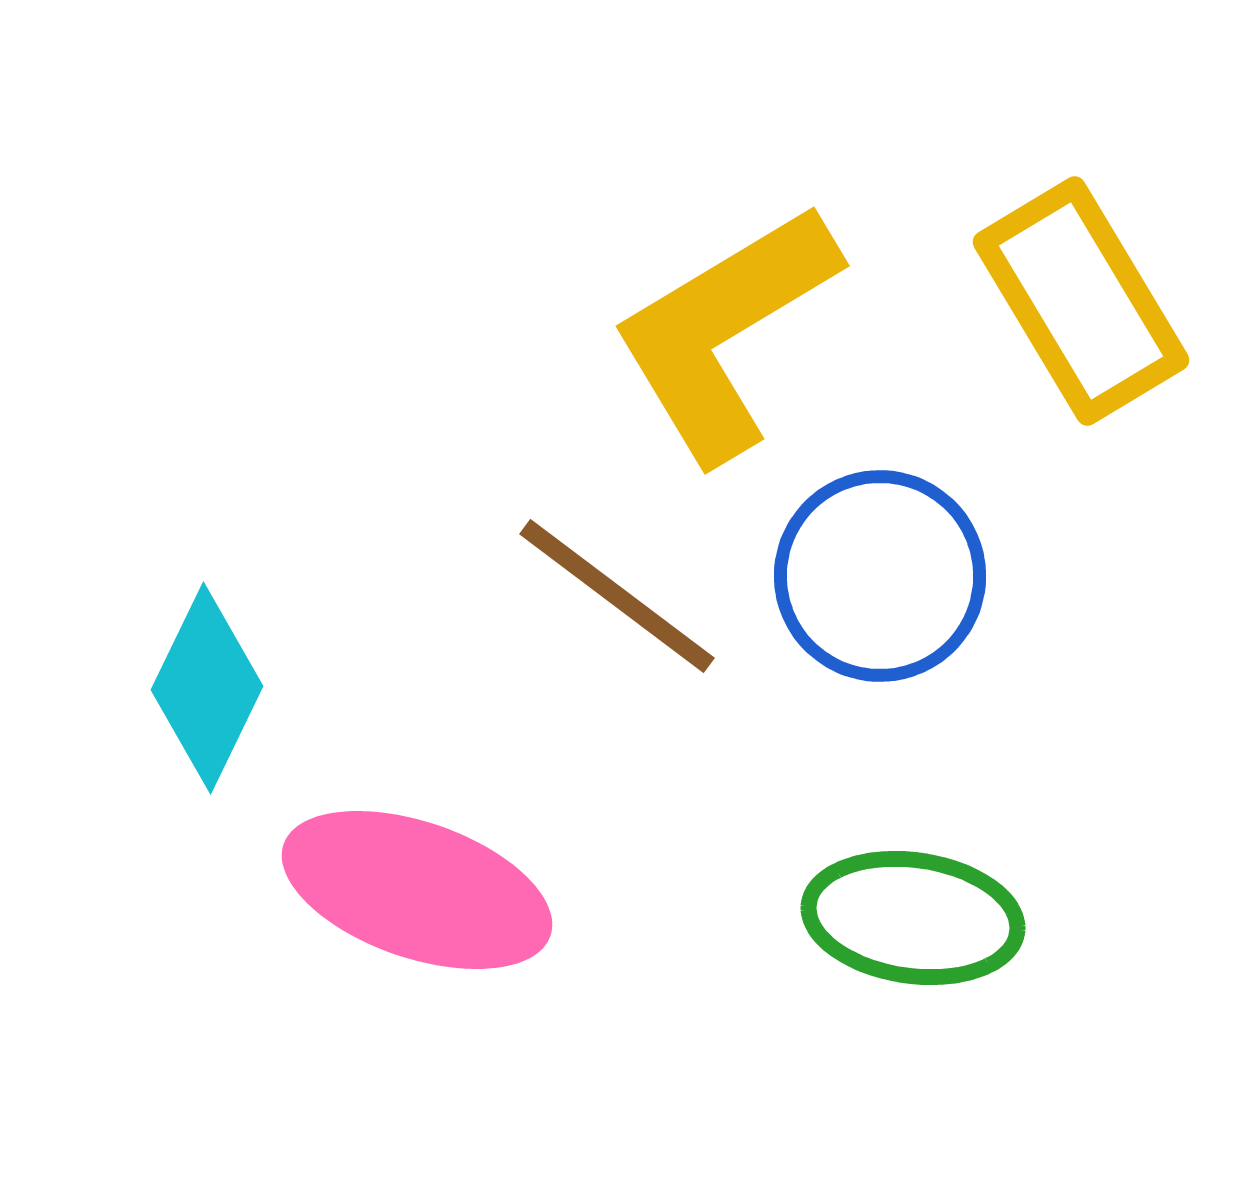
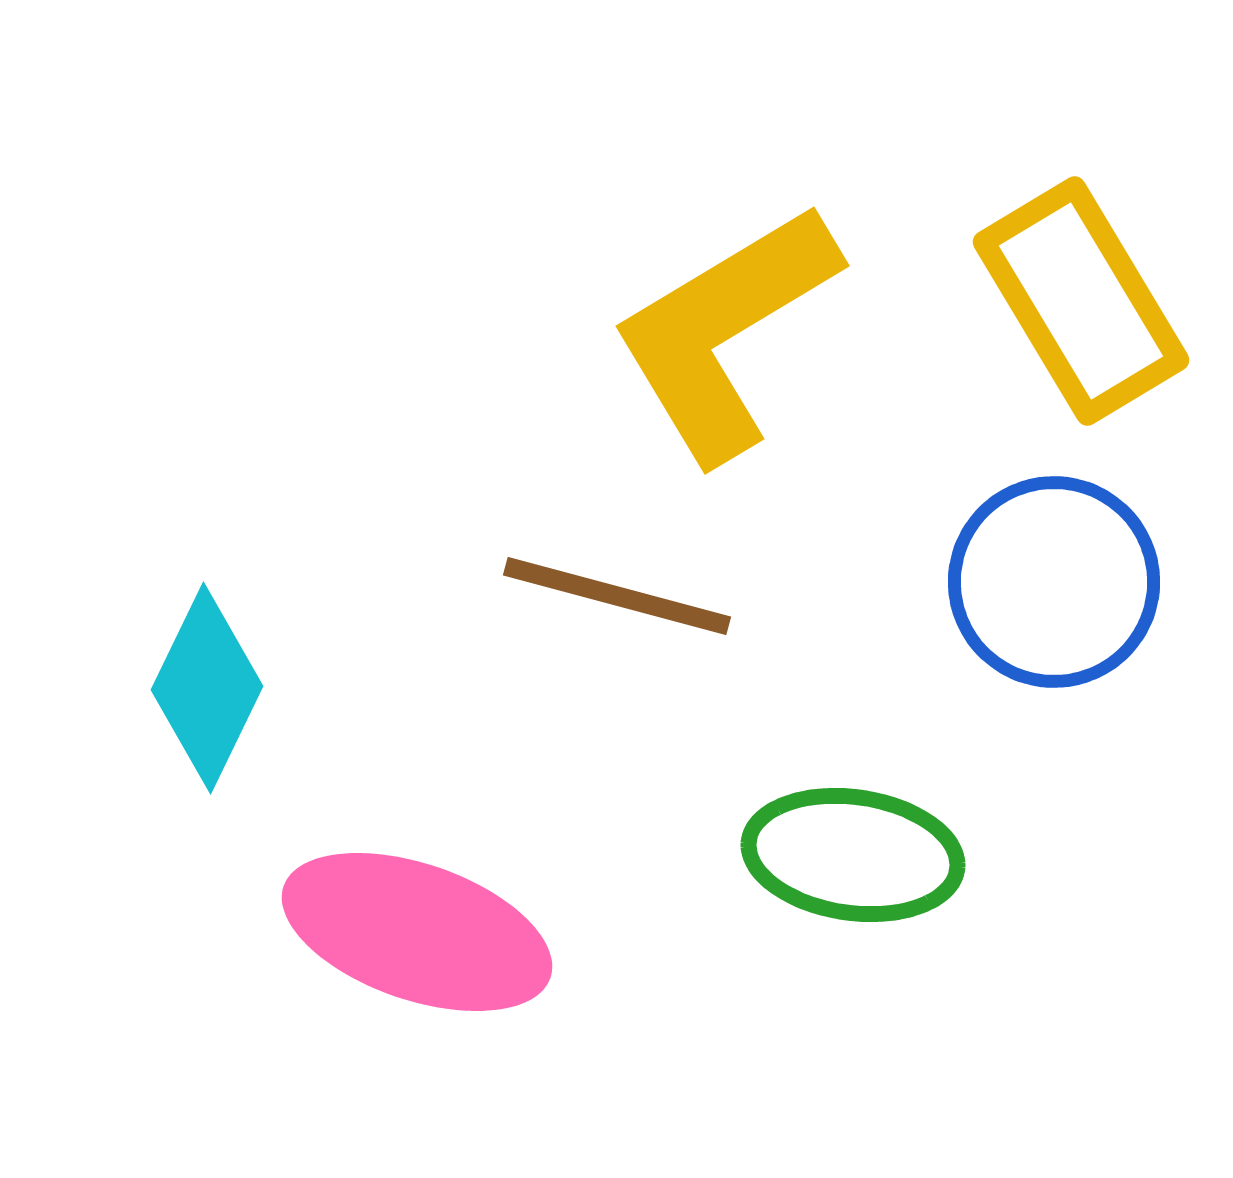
blue circle: moved 174 px right, 6 px down
brown line: rotated 22 degrees counterclockwise
pink ellipse: moved 42 px down
green ellipse: moved 60 px left, 63 px up
